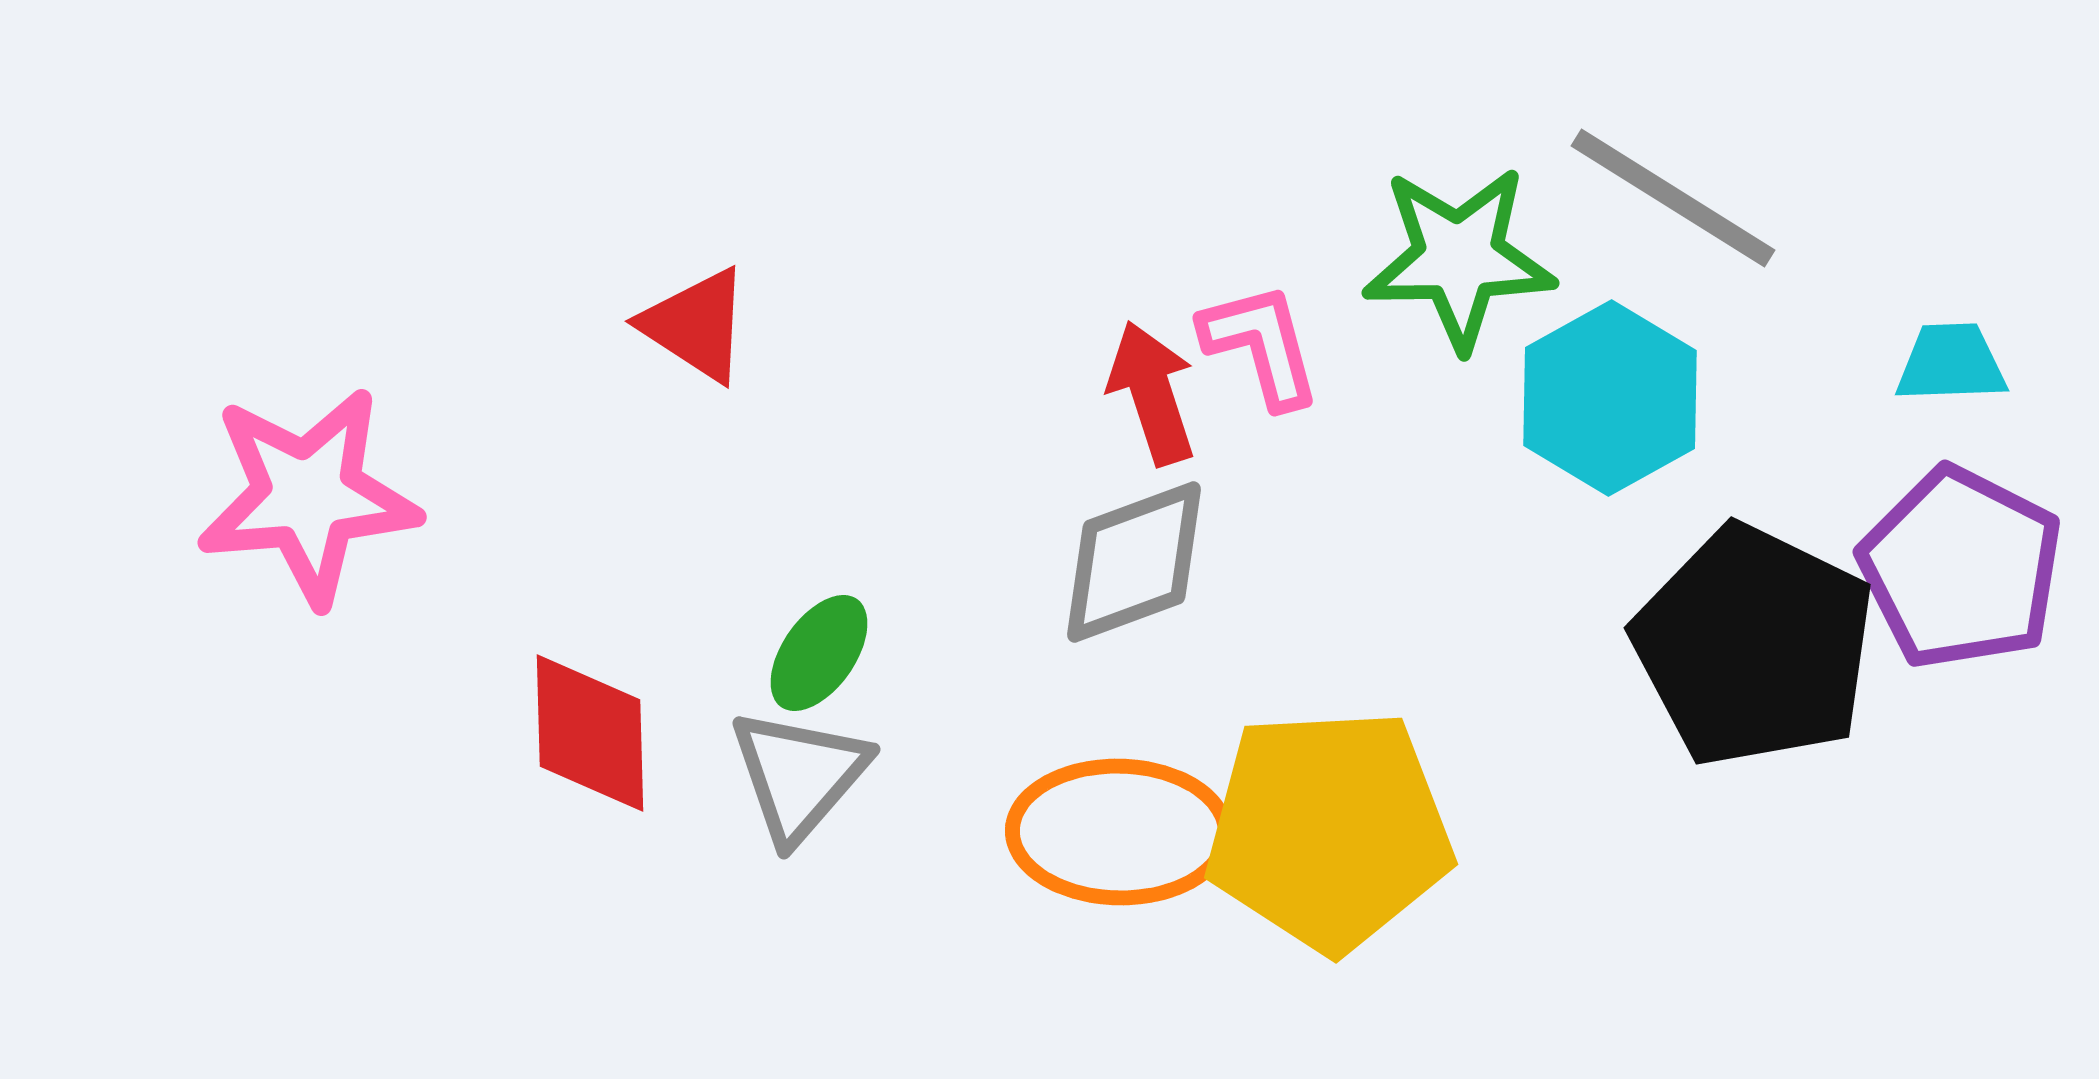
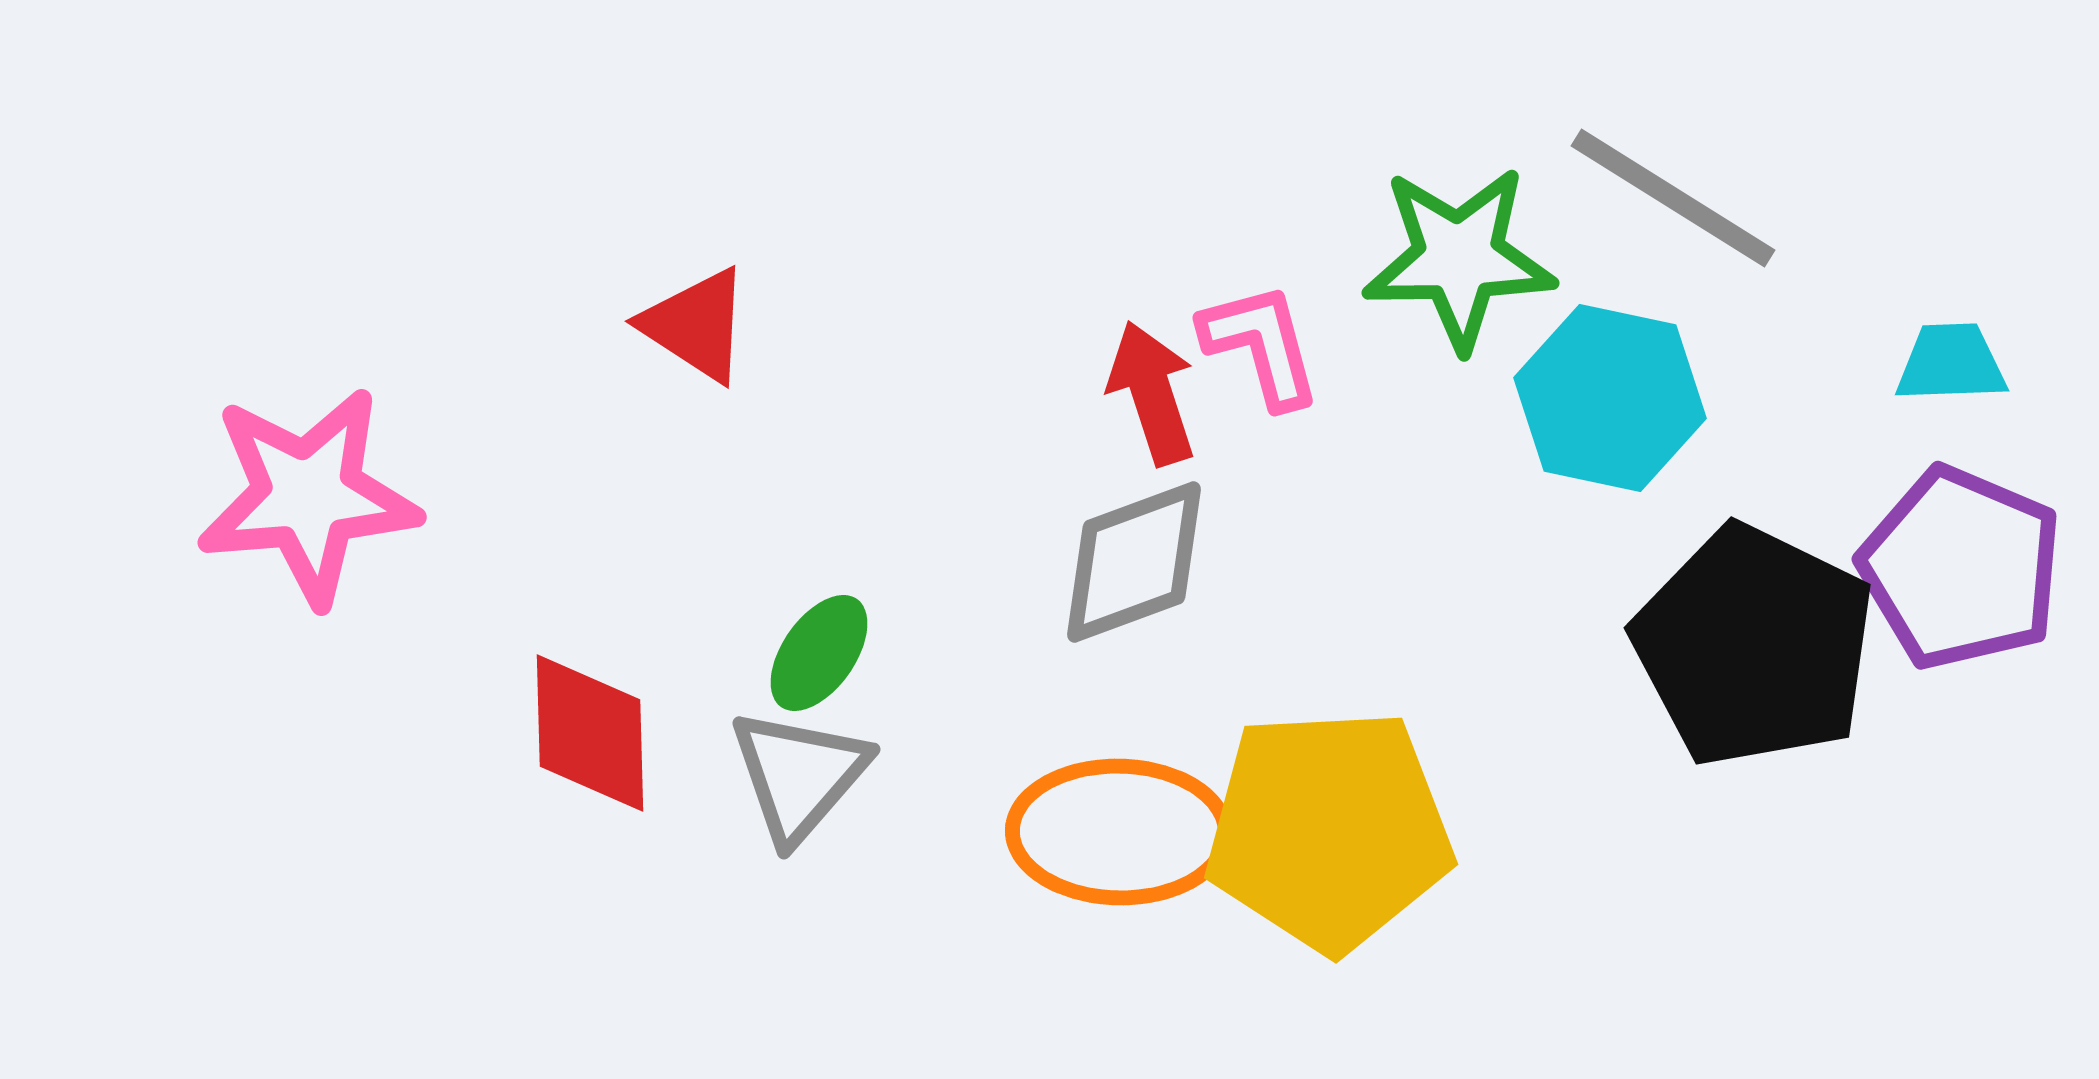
cyan hexagon: rotated 19 degrees counterclockwise
purple pentagon: rotated 4 degrees counterclockwise
